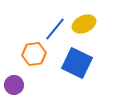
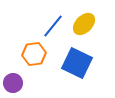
yellow ellipse: rotated 20 degrees counterclockwise
blue line: moved 2 px left, 3 px up
purple circle: moved 1 px left, 2 px up
